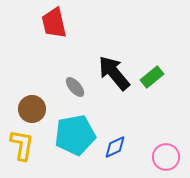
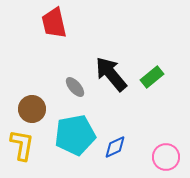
black arrow: moved 3 px left, 1 px down
